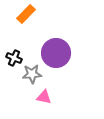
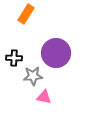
orange rectangle: rotated 12 degrees counterclockwise
black cross: rotated 21 degrees counterclockwise
gray star: moved 1 px right, 2 px down
